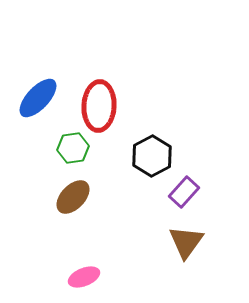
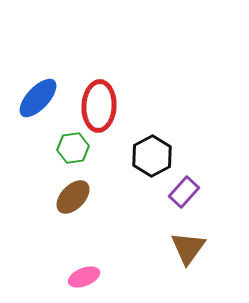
brown triangle: moved 2 px right, 6 px down
